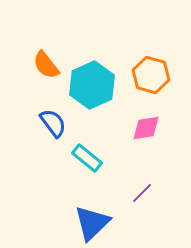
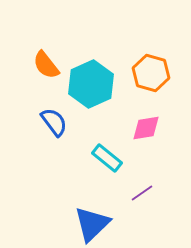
orange hexagon: moved 2 px up
cyan hexagon: moved 1 px left, 1 px up
blue semicircle: moved 1 px right, 1 px up
cyan rectangle: moved 20 px right
purple line: rotated 10 degrees clockwise
blue triangle: moved 1 px down
